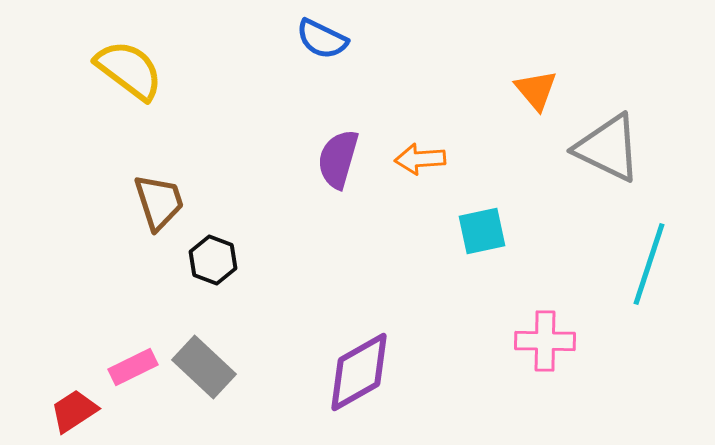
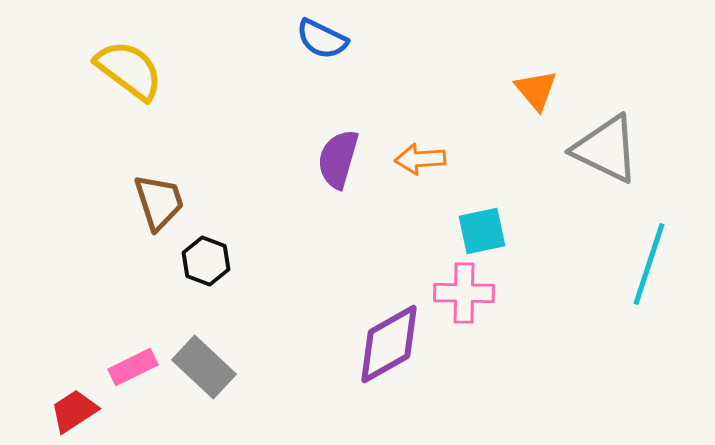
gray triangle: moved 2 px left, 1 px down
black hexagon: moved 7 px left, 1 px down
pink cross: moved 81 px left, 48 px up
purple diamond: moved 30 px right, 28 px up
